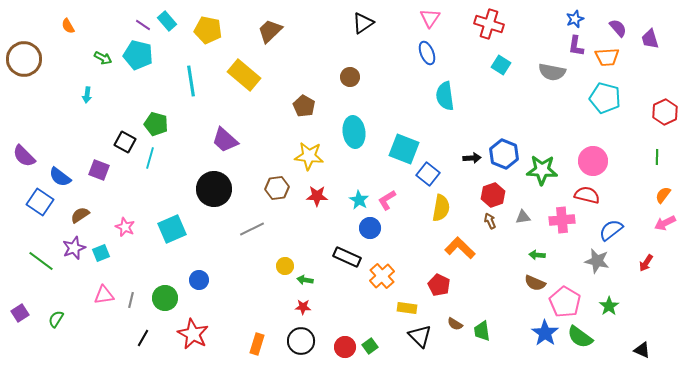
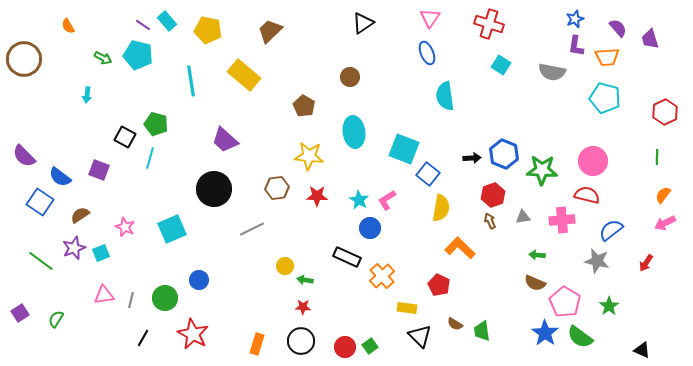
black square at (125, 142): moved 5 px up
